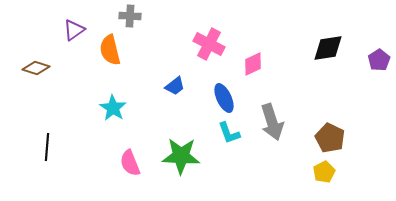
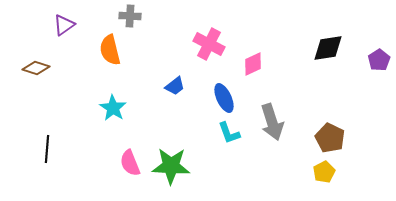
purple triangle: moved 10 px left, 5 px up
black line: moved 2 px down
green star: moved 10 px left, 10 px down
